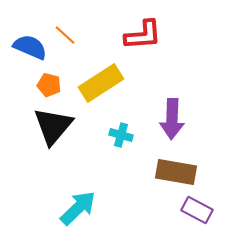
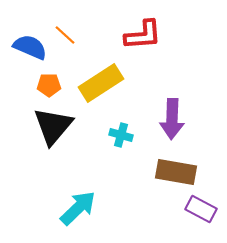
orange pentagon: rotated 15 degrees counterclockwise
purple rectangle: moved 4 px right, 1 px up
